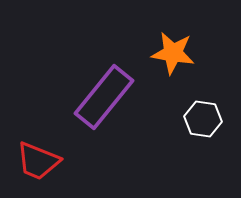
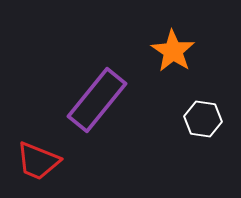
orange star: moved 2 px up; rotated 24 degrees clockwise
purple rectangle: moved 7 px left, 3 px down
